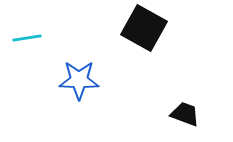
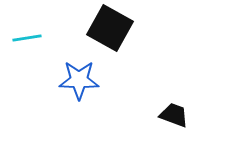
black square: moved 34 px left
black trapezoid: moved 11 px left, 1 px down
